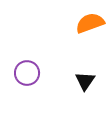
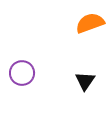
purple circle: moved 5 px left
